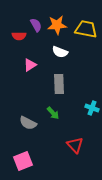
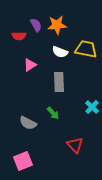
yellow trapezoid: moved 20 px down
gray rectangle: moved 2 px up
cyan cross: moved 1 px up; rotated 24 degrees clockwise
